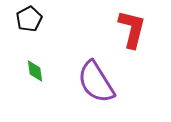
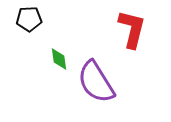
black pentagon: rotated 25 degrees clockwise
green diamond: moved 24 px right, 12 px up
